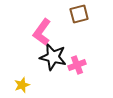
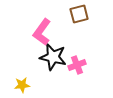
yellow star: rotated 14 degrees clockwise
